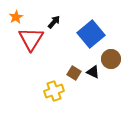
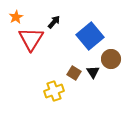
blue square: moved 1 px left, 2 px down
black triangle: rotated 32 degrees clockwise
